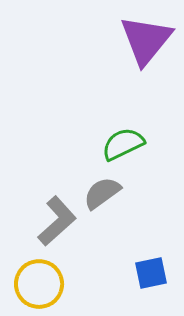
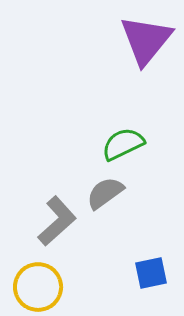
gray semicircle: moved 3 px right
yellow circle: moved 1 px left, 3 px down
